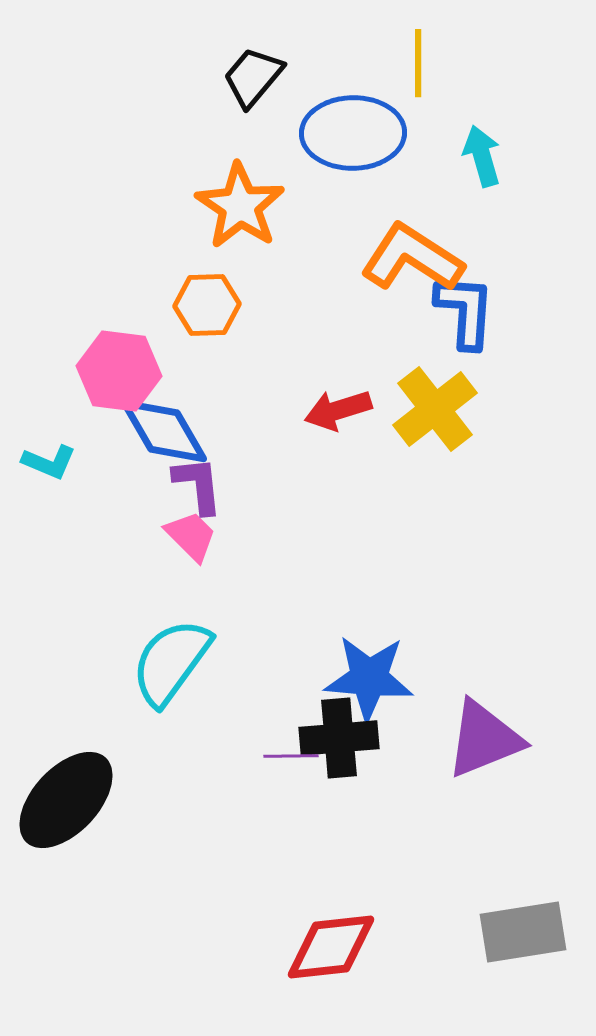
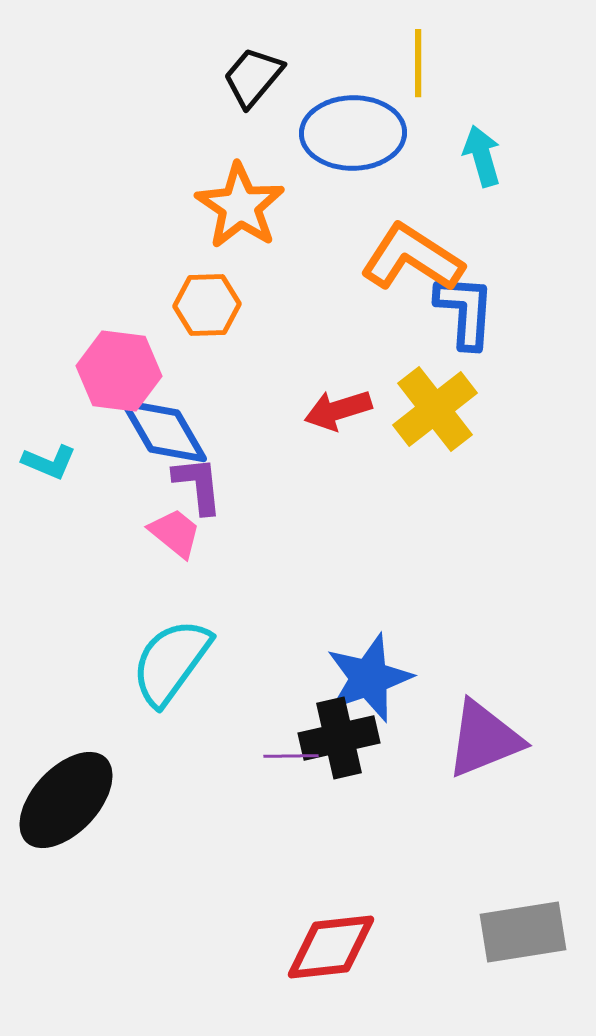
pink trapezoid: moved 16 px left, 3 px up; rotated 6 degrees counterclockwise
blue star: rotated 24 degrees counterclockwise
black cross: rotated 8 degrees counterclockwise
